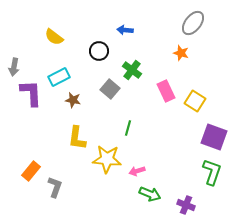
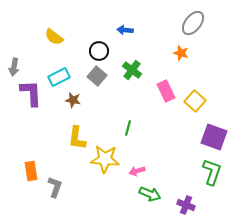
gray square: moved 13 px left, 13 px up
yellow square: rotated 10 degrees clockwise
yellow star: moved 2 px left
orange rectangle: rotated 48 degrees counterclockwise
